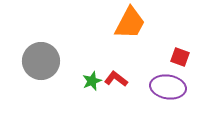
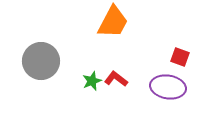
orange trapezoid: moved 17 px left, 1 px up
